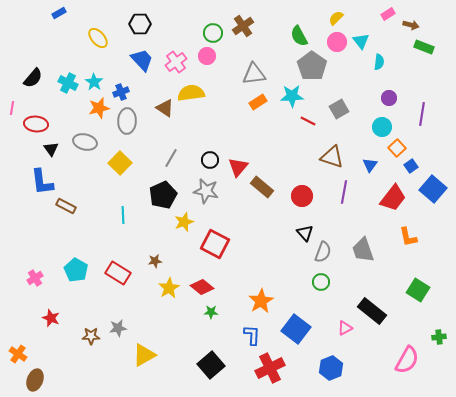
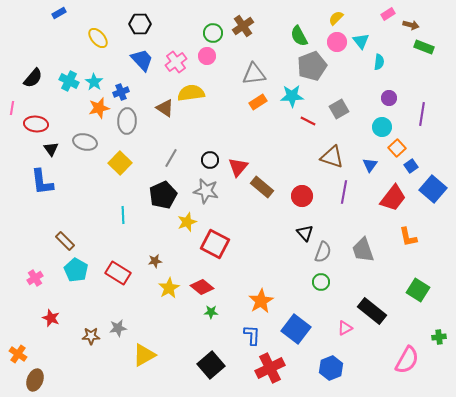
gray pentagon at (312, 66): rotated 16 degrees clockwise
cyan cross at (68, 83): moved 1 px right, 2 px up
brown rectangle at (66, 206): moved 1 px left, 35 px down; rotated 18 degrees clockwise
yellow star at (184, 222): moved 3 px right
